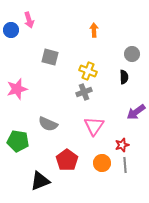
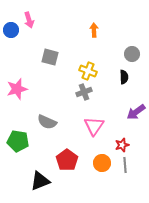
gray semicircle: moved 1 px left, 2 px up
